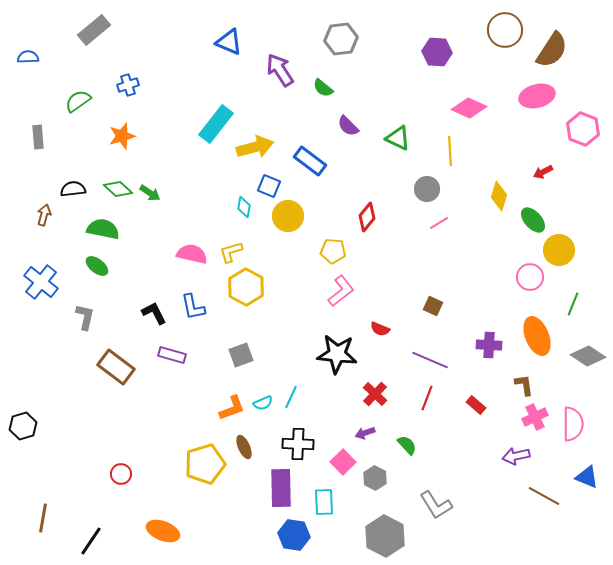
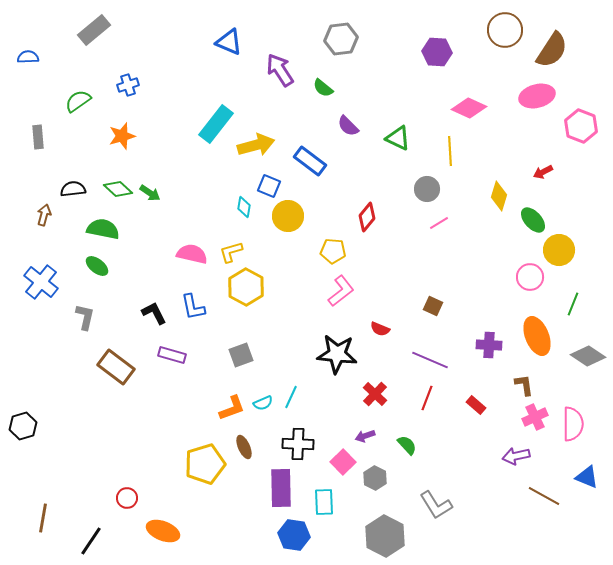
pink hexagon at (583, 129): moved 2 px left, 3 px up
yellow arrow at (255, 147): moved 1 px right, 2 px up
purple arrow at (365, 433): moved 3 px down
red circle at (121, 474): moved 6 px right, 24 px down
